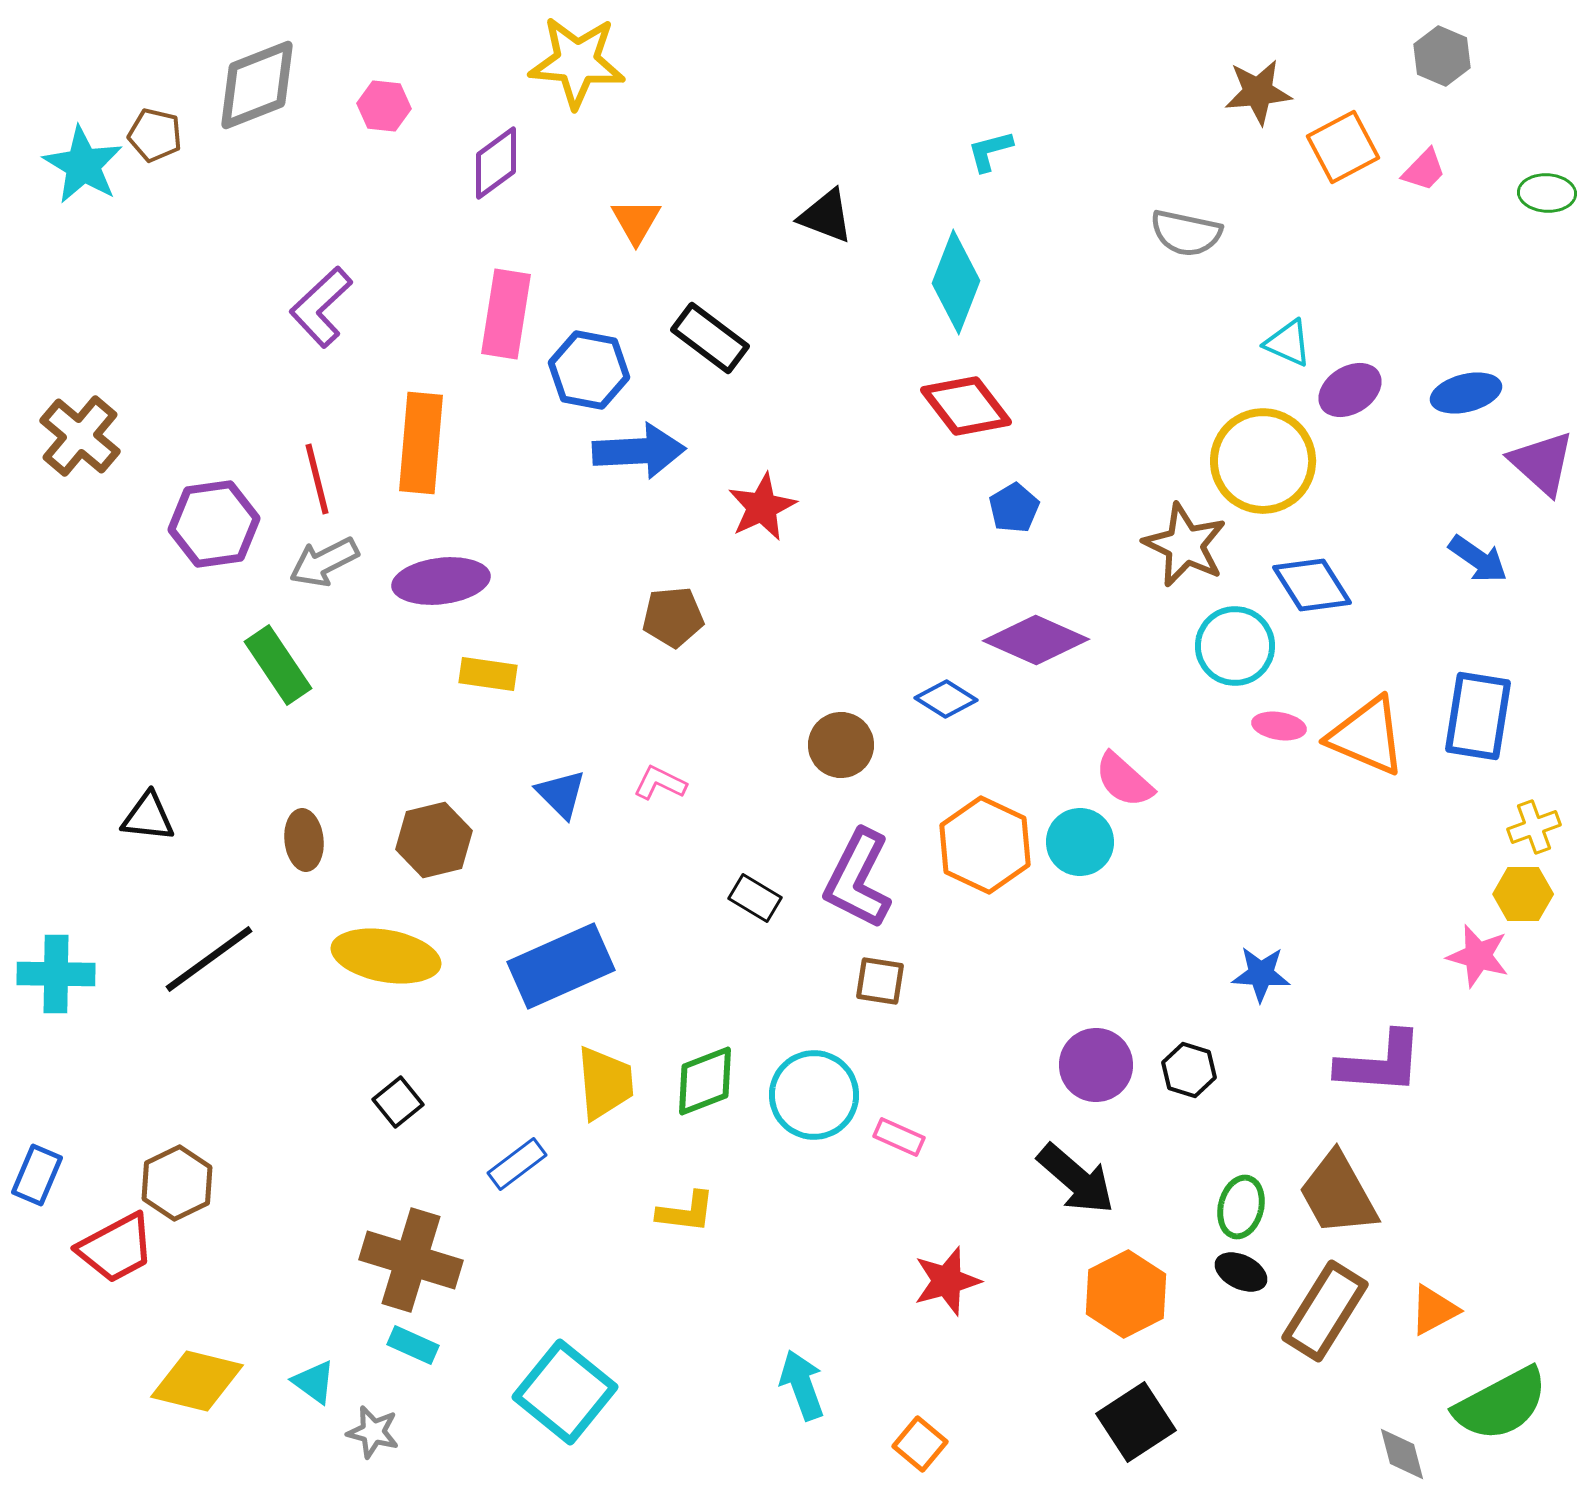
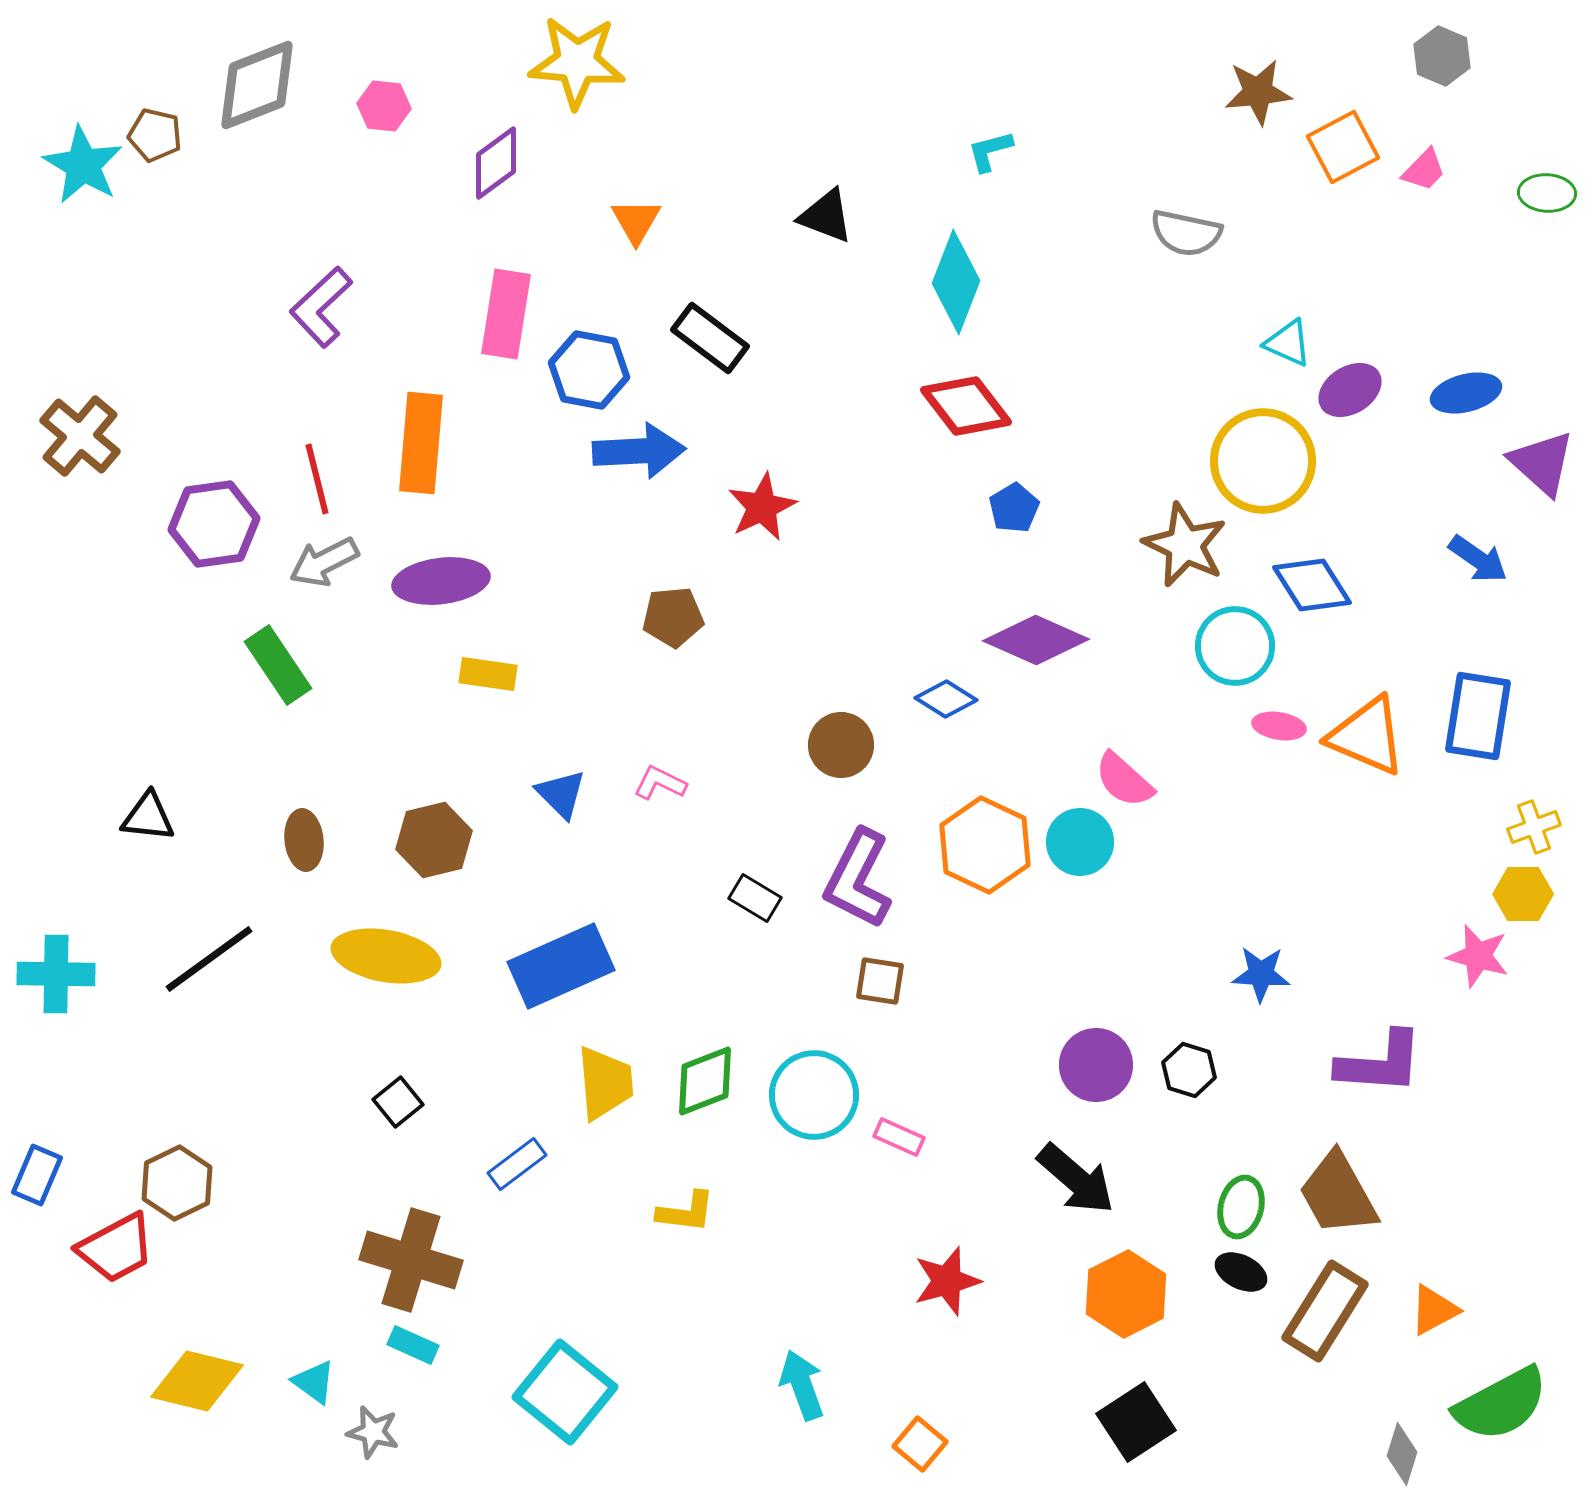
gray diamond at (1402, 1454): rotated 32 degrees clockwise
